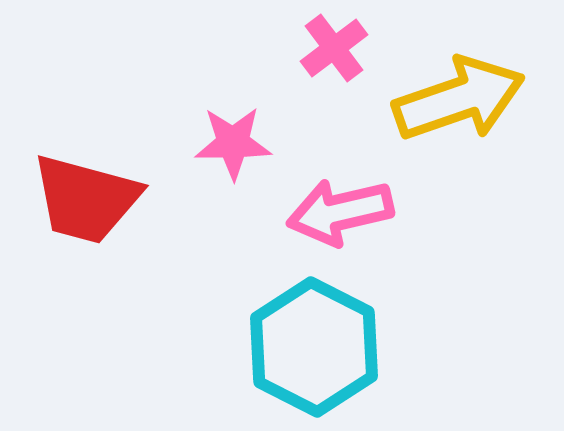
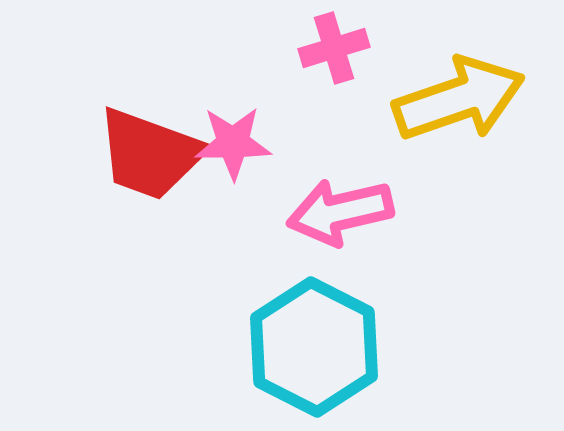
pink cross: rotated 20 degrees clockwise
red trapezoid: moved 64 px right, 45 px up; rotated 5 degrees clockwise
